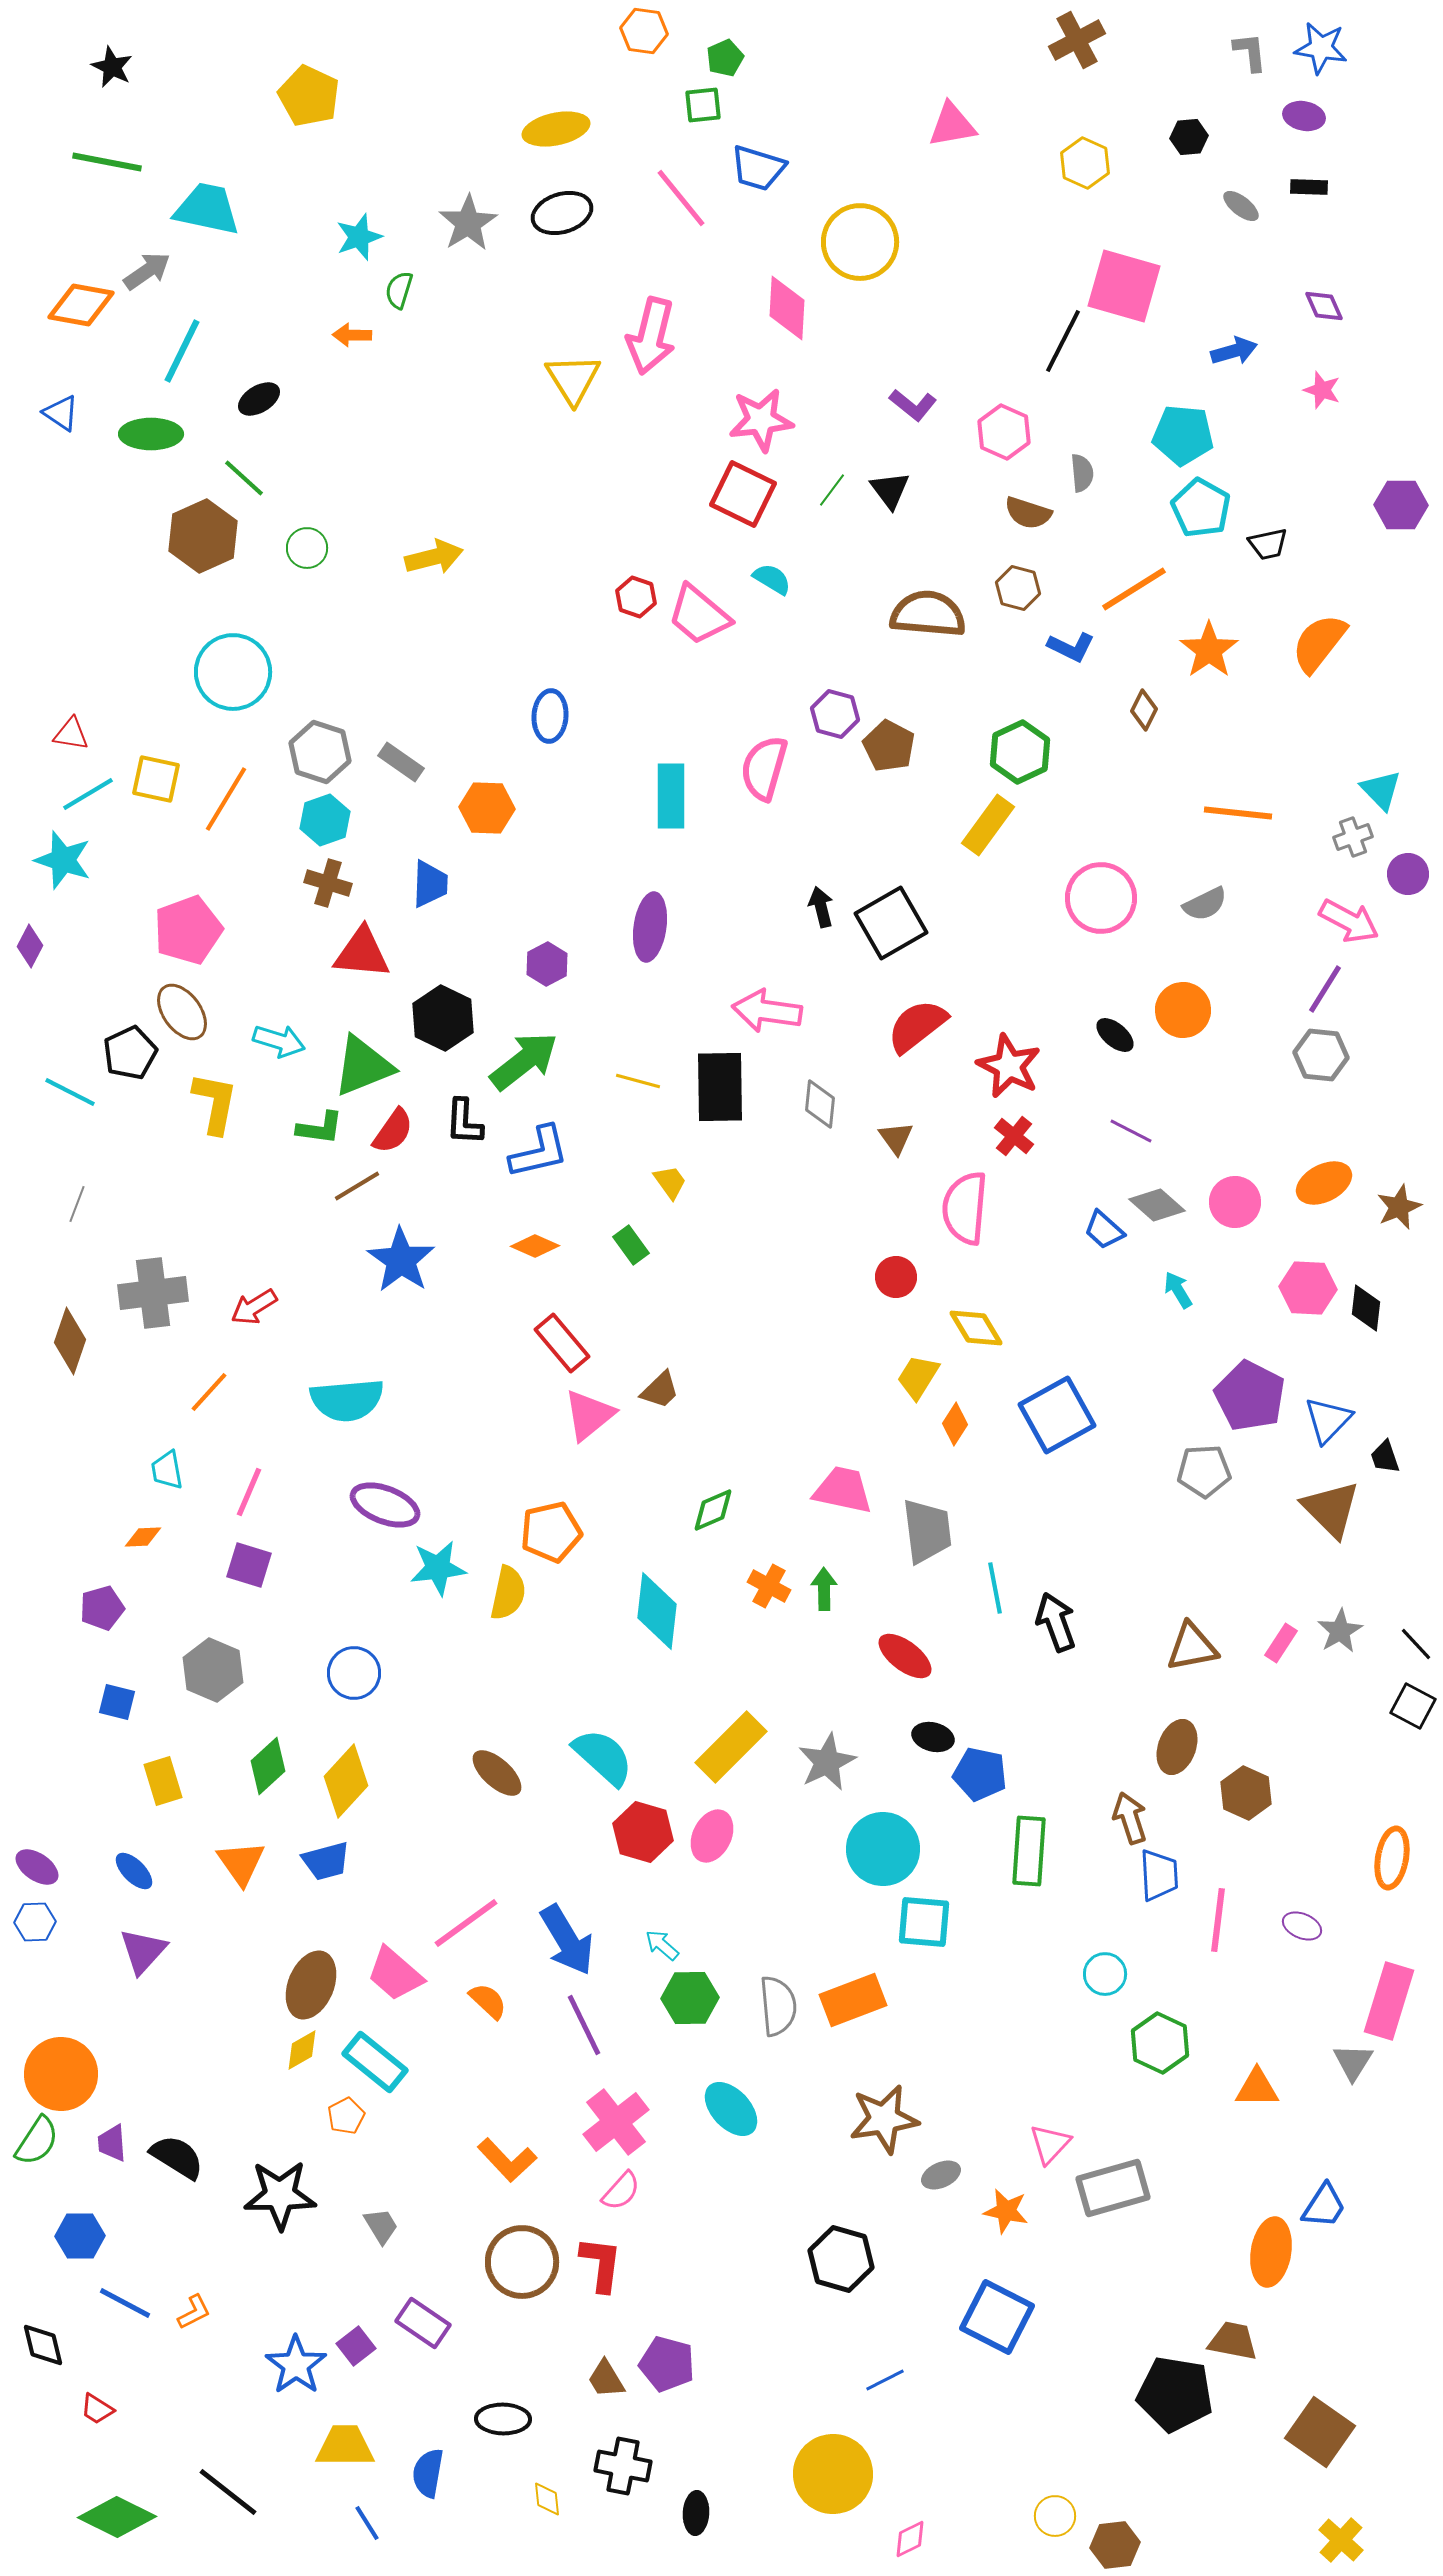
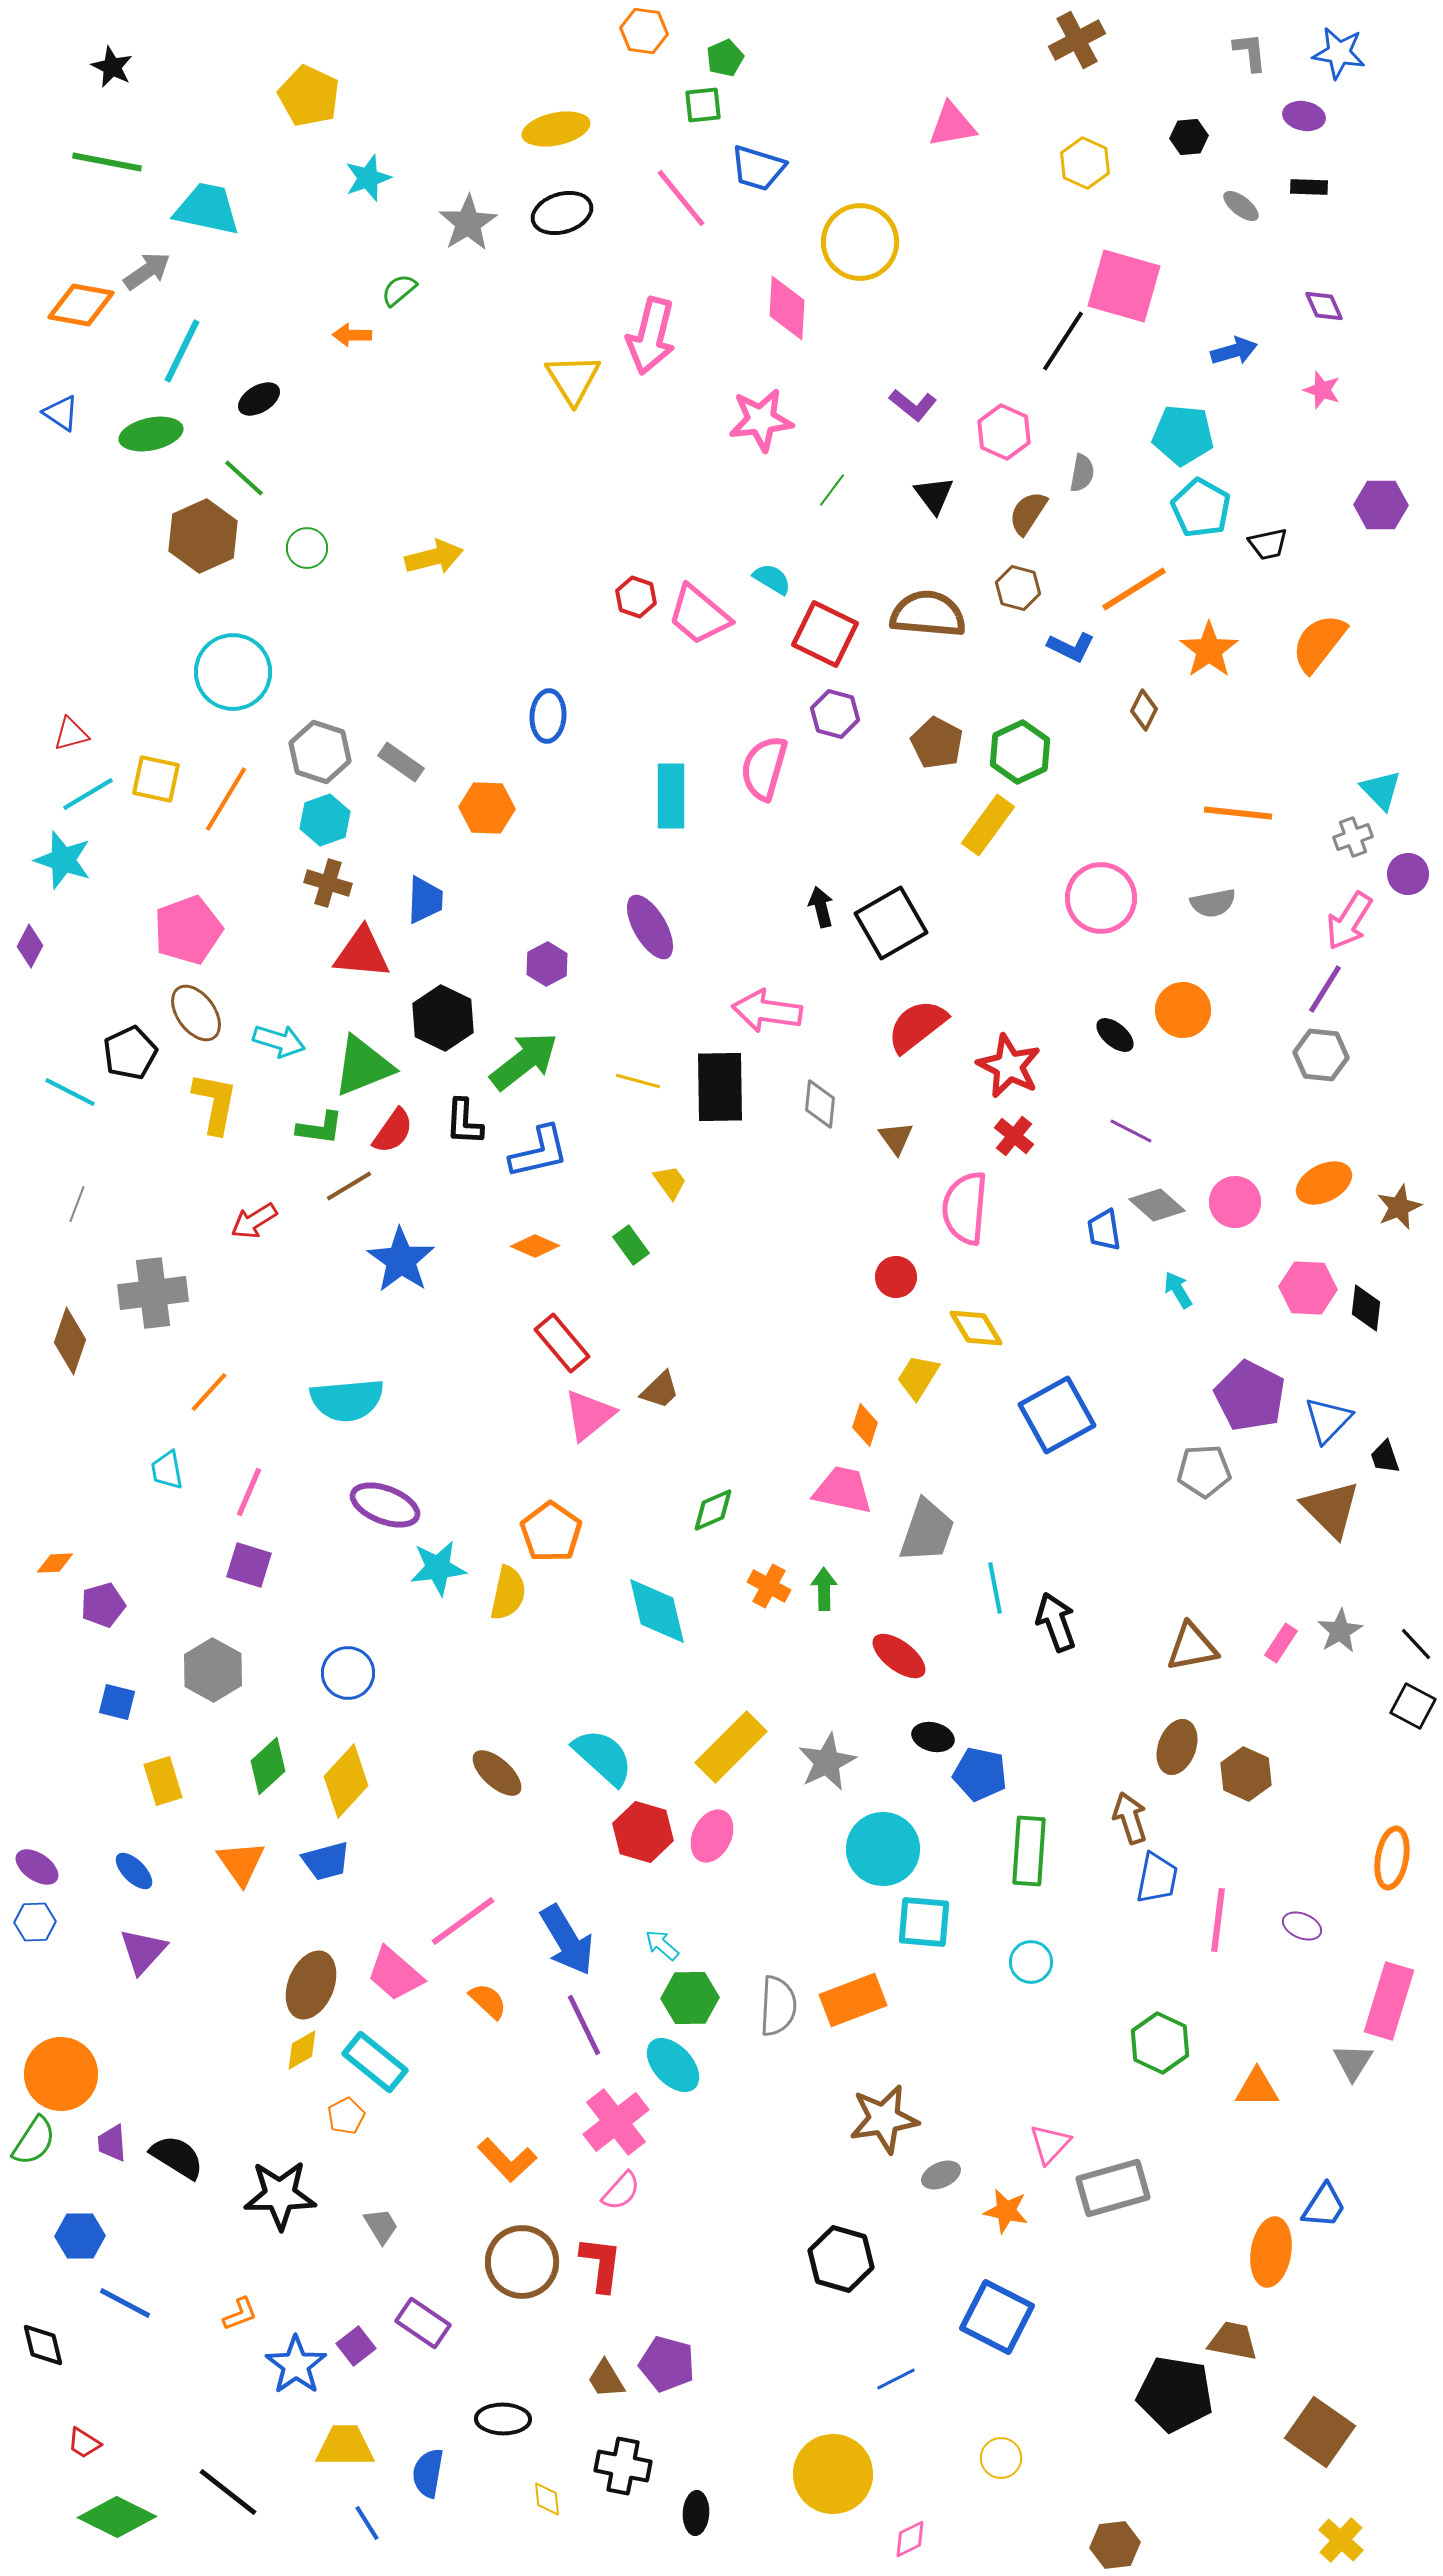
blue star at (1321, 48): moved 18 px right, 5 px down
cyan star at (359, 237): moved 9 px right, 59 px up
green semicircle at (399, 290): rotated 33 degrees clockwise
black line at (1063, 341): rotated 6 degrees clockwise
green ellipse at (151, 434): rotated 12 degrees counterclockwise
gray semicircle at (1082, 473): rotated 15 degrees clockwise
black triangle at (890, 490): moved 44 px right, 5 px down
red square at (743, 494): moved 82 px right, 140 px down
purple hexagon at (1401, 505): moved 20 px left
brown semicircle at (1028, 513): rotated 105 degrees clockwise
blue ellipse at (550, 716): moved 2 px left
red triangle at (71, 734): rotated 24 degrees counterclockwise
brown pentagon at (889, 746): moved 48 px right, 3 px up
blue trapezoid at (430, 884): moved 5 px left, 16 px down
gray semicircle at (1205, 904): moved 8 px right, 1 px up; rotated 15 degrees clockwise
pink arrow at (1349, 921): rotated 94 degrees clockwise
purple ellipse at (650, 927): rotated 38 degrees counterclockwise
brown ellipse at (182, 1012): moved 14 px right, 1 px down
brown line at (357, 1186): moved 8 px left
blue trapezoid at (1104, 1230): rotated 39 degrees clockwise
red arrow at (254, 1307): moved 86 px up
orange diamond at (955, 1424): moved 90 px left, 1 px down; rotated 15 degrees counterclockwise
gray trapezoid at (927, 1531): rotated 26 degrees clockwise
orange pentagon at (551, 1532): rotated 24 degrees counterclockwise
orange diamond at (143, 1537): moved 88 px left, 26 px down
purple pentagon at (102, 1608): moved 1 px right, 3 px up
cyan diamond at (657, 1611): rotated 20 degrees counterclockwise
red ellipse at (905, 1656): moved 6 px left
gray hexagon at (213, 1670): rotated 6 degrees clockwise
blue circle at (354, 1673): moved 6 px left
brown hexagon at (1246, 1793): moved 19 px up
blue trapezoid at (1159, 1875): moved 2 px left, 3 px down; rotated 14 degrees clockwise
pink line at (466, 1923): moved 3 px left, 2 px up
cyan circle at (1105, 1974): moved 74 px left, 12 px up
gray semicircle at (778, 2006): rotated 8 degrees clockwise
cyan ellipse at (731, 2109): moved 58 px left, 44 px up
green semicircle at (37, 2141): moved 3 px left
orange L-shape at (194, 2312): moved 46 px right, 2 px down; rotated 6 degrees clockwise
blue line at (885, 2380): moved 11 px right, 1 px up
red trapezoid at (97, 2409): moved 13 px left, 34 px down
yellow circle at (1055, 2516): moved 54 px left, 58 px up
